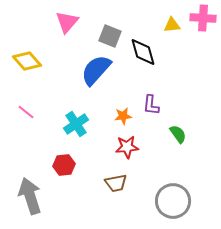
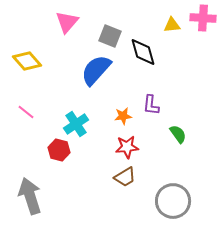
red hexagon: moved 5 px left, 15 px up; rotated 20 degrees clockwise
brown trapezoid: moved 9 px right, 6 px up; rotated 20 degrees counterclockwise
